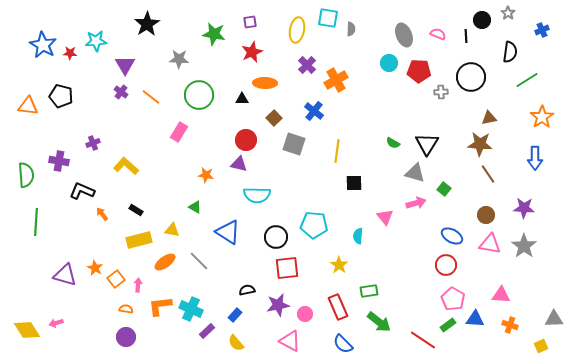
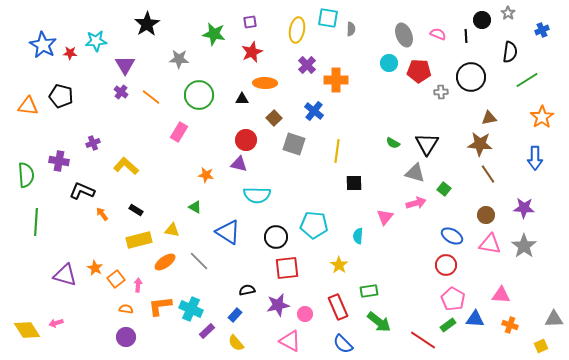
orange cross at (336, 80): rotated 30 degrees clockwise
pink triangle at (385, 217): rotated 18 degrees clockwise
